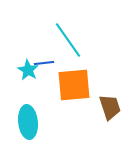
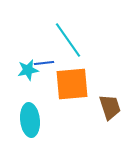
cyan star: rotated 30 degrees clockwise
orange square: moved 2 px left, 1 px up
cyan ellipse: moved 2 px right, 2 px up
